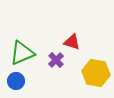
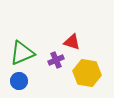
purple cross: rotated 21 degrees clockwise
yellow hexagon: moved 9 px left
blue circle: moved 3 px right
